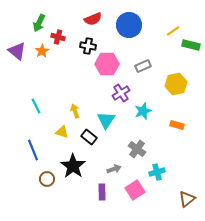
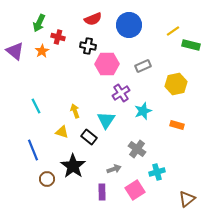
purple triangle: moved 2 px left
